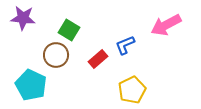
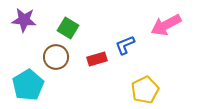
purple star: moved 1 px right, 2 px down
green square: moved 1 px left, 2 px up
brown circle: moved 2 px down
red rectangle: moved 1 px left; rotated 24 degrees clockwise
cyan pentagon: moved 3 px left; rotated 16 degrees clockwise
yellow pentagon: moved 13 px right
